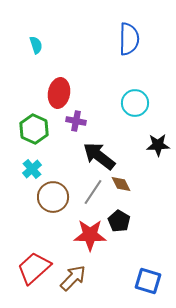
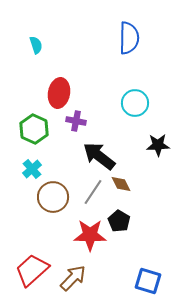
blue semicircle: moved 1 px up
red trapezoid: moved 2 px left, 2 px down
